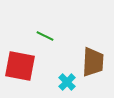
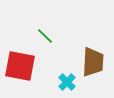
green line: rotated 18 degrees clockwise
